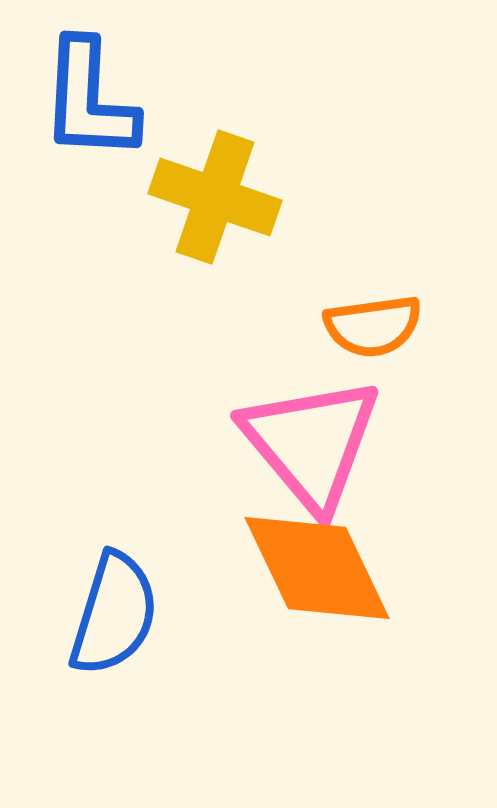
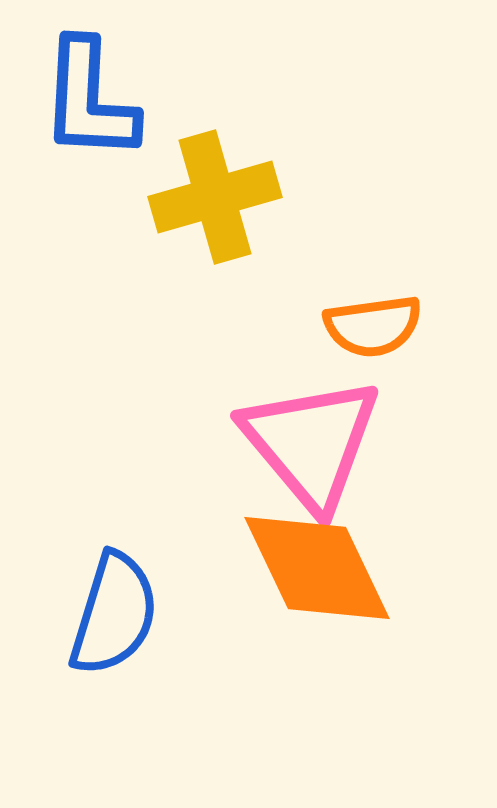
yellow cross: rotated 35 degrees counterclockwise
